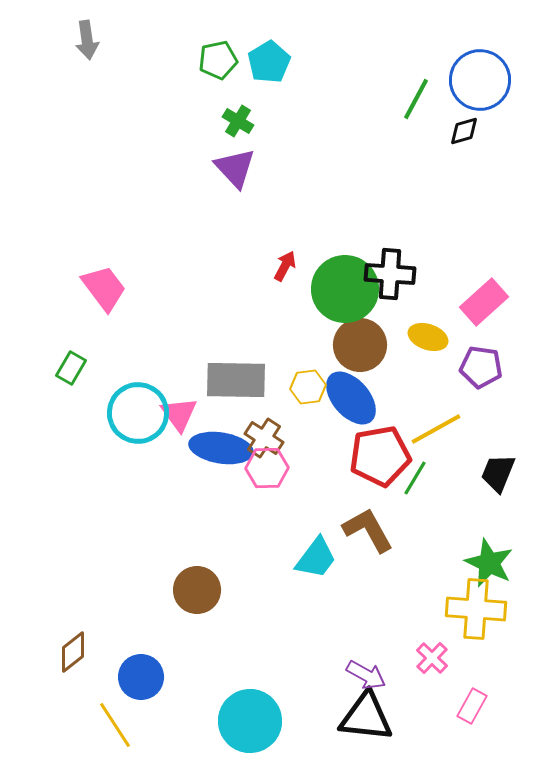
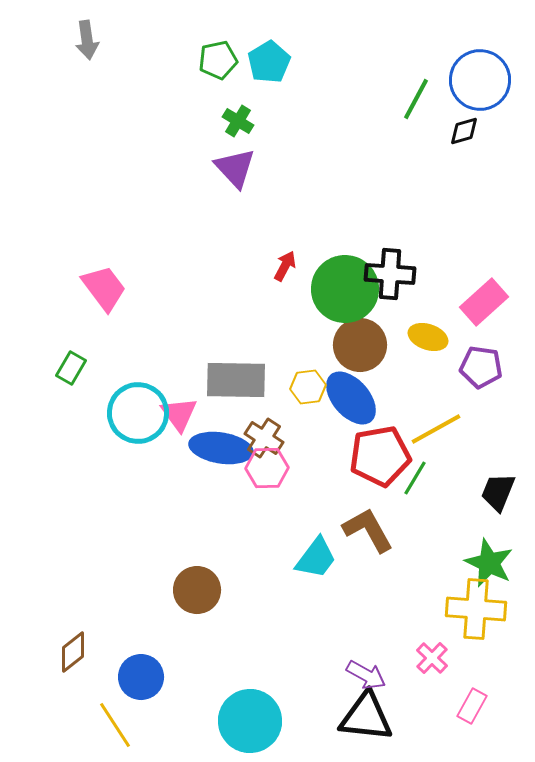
black trapezoid at (498, 473): moved 19 px down
